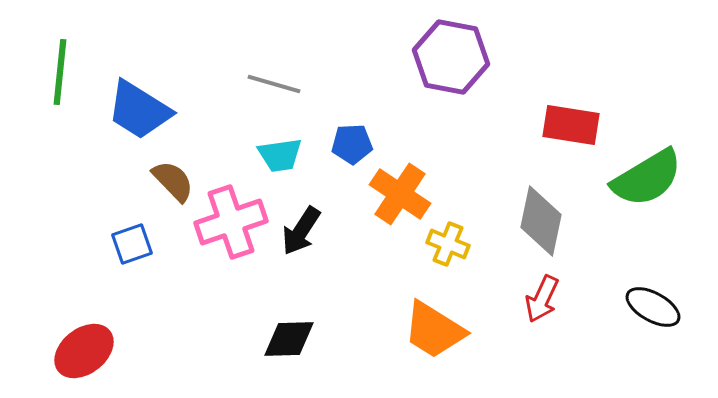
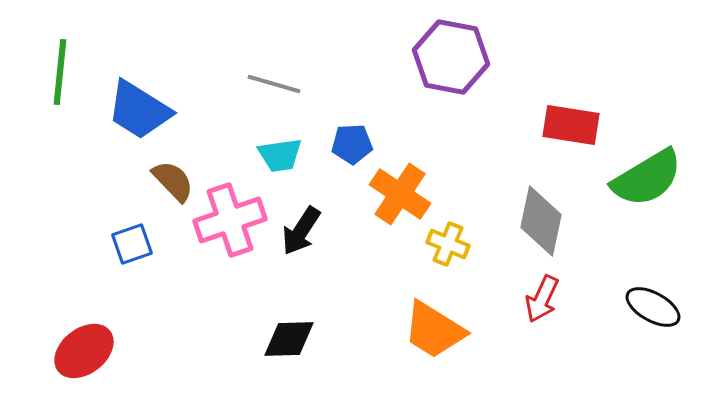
pink cross: moved 1 px left, 2 px up
